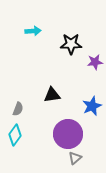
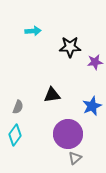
black star: moved 1 px left, 3 px down
gray semicircle: moved 2 px up
